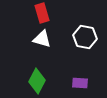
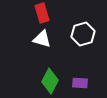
white hexagon: moved 2 px left, 3 px up; rotated 25 degrees counterclockwise
green diamond: moved 13 px right
